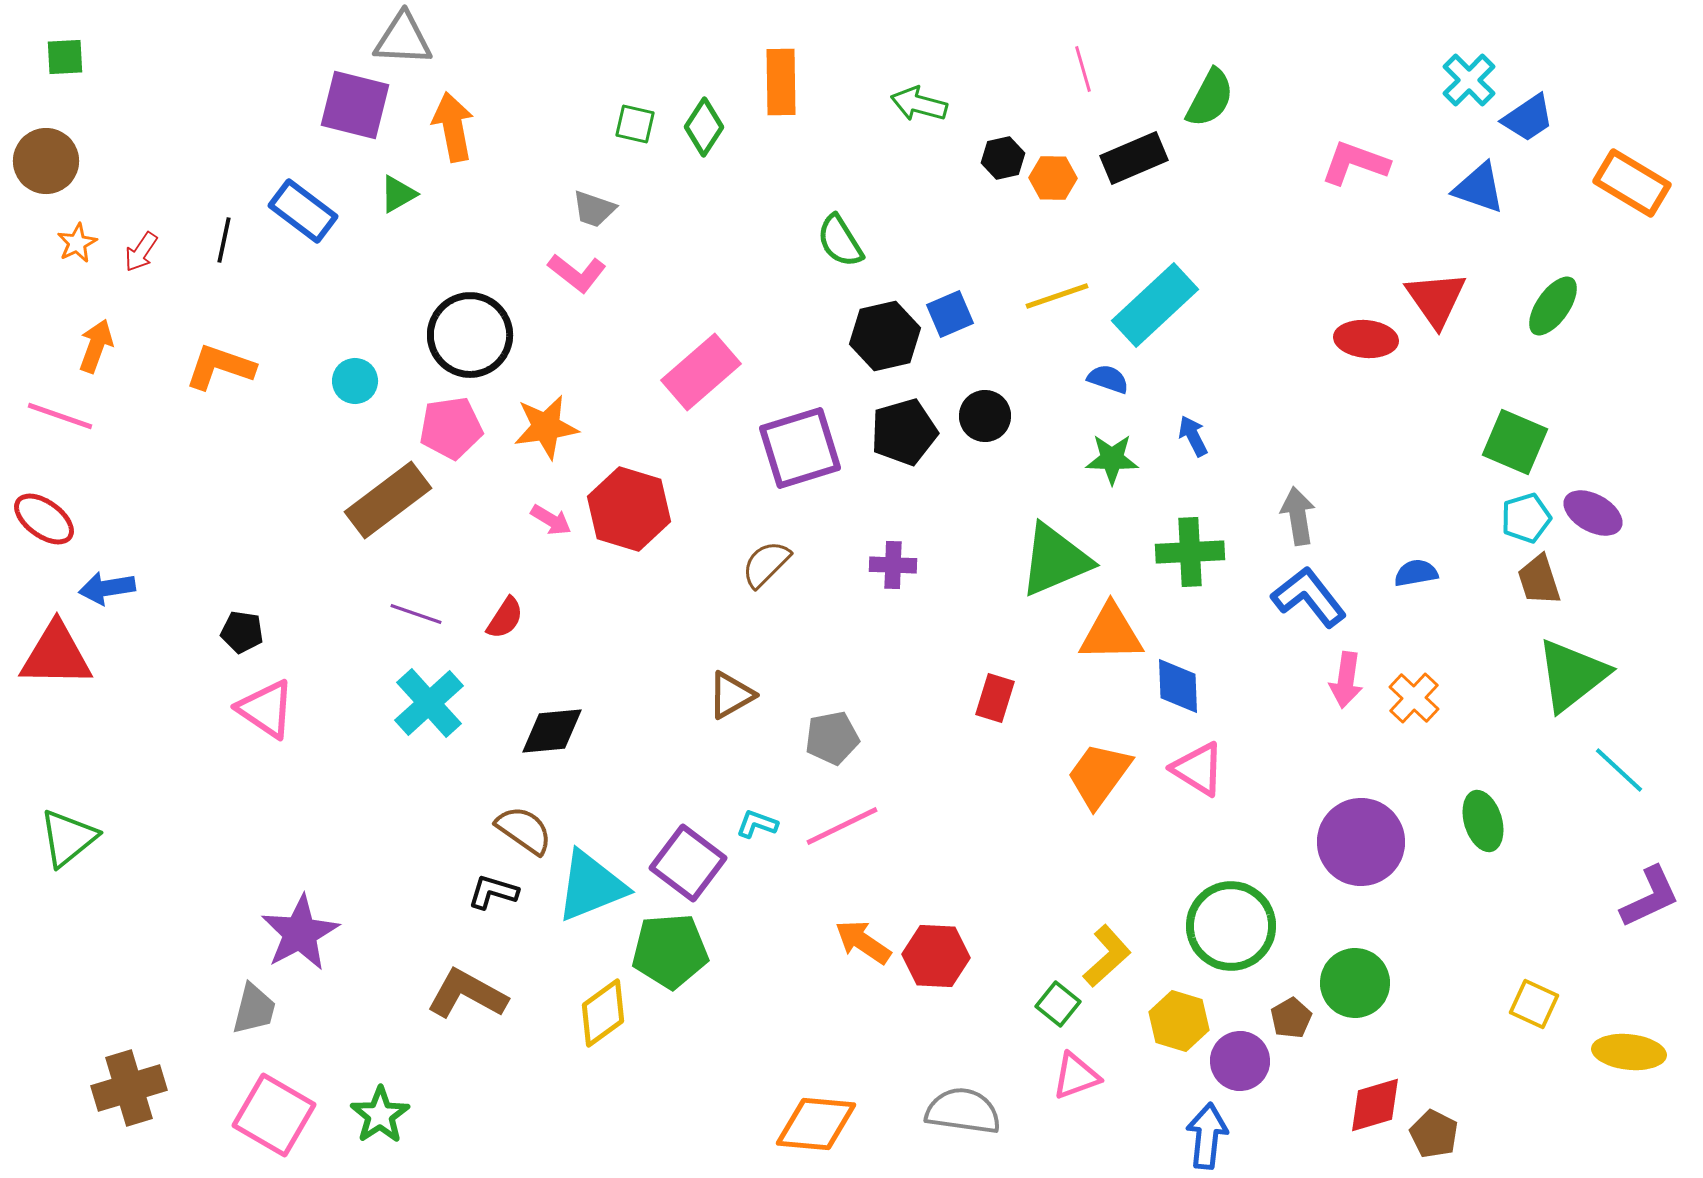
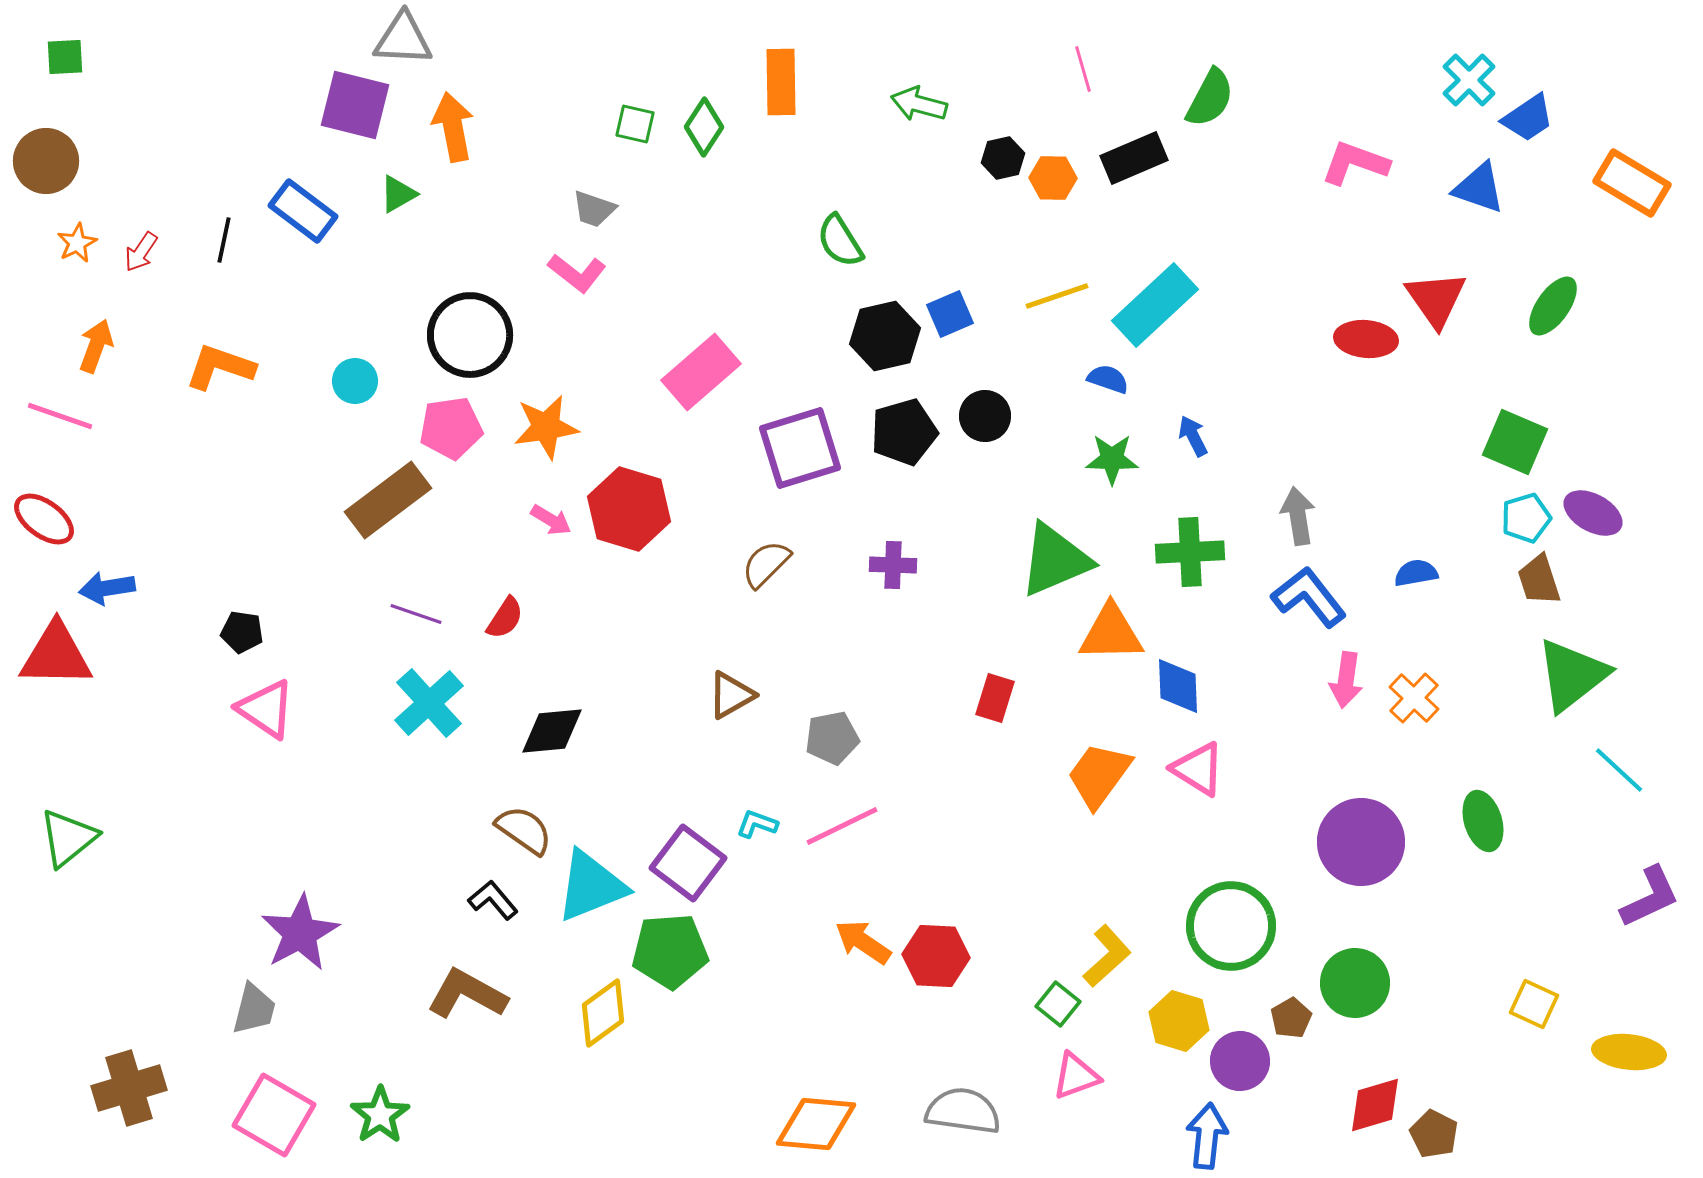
black L-shape at (493, 892): moved 8 px down; rotated 33 degrees clockwise
